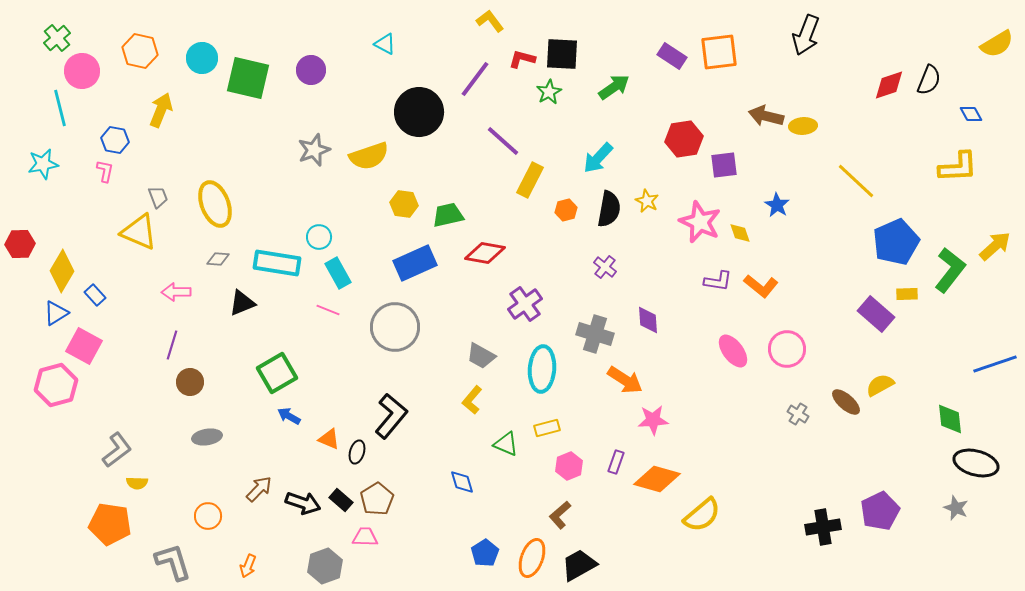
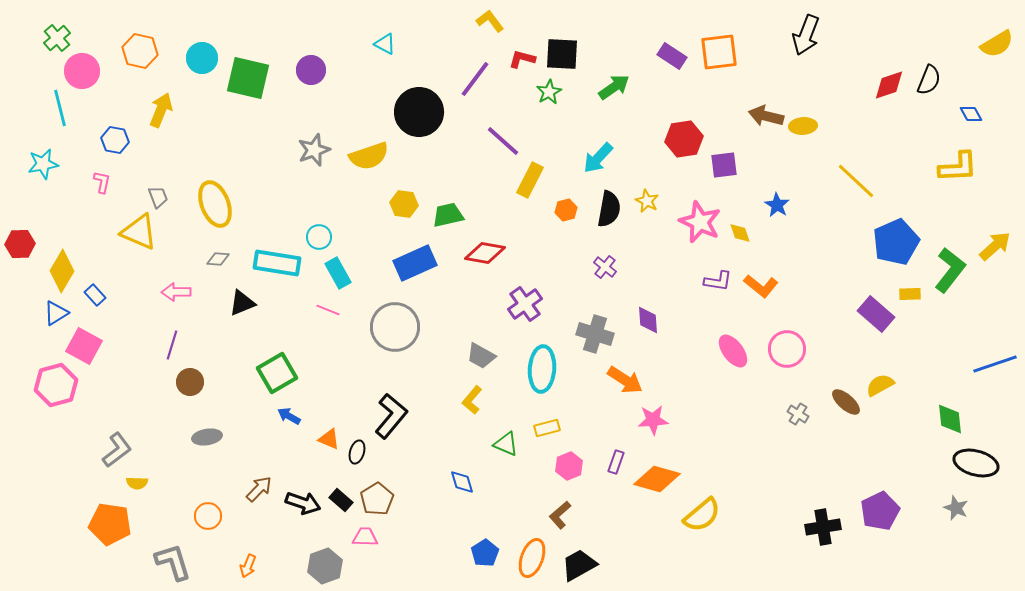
pink L-shape at (105, 171): moved 3 px left, 11 px down
yellow rectangle at (907, 294): moved 3 px right
